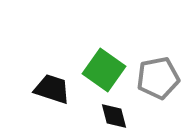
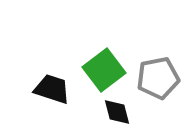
green square: rotated 18 degrees clockwise
black diamond: moved 3 px right, 4 px up
